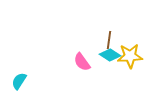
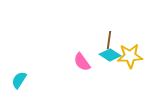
cyan semicircle: moved 1 px up
